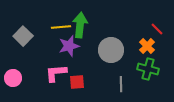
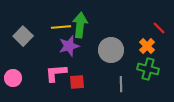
red line: moved 2 px right, 1 px up
